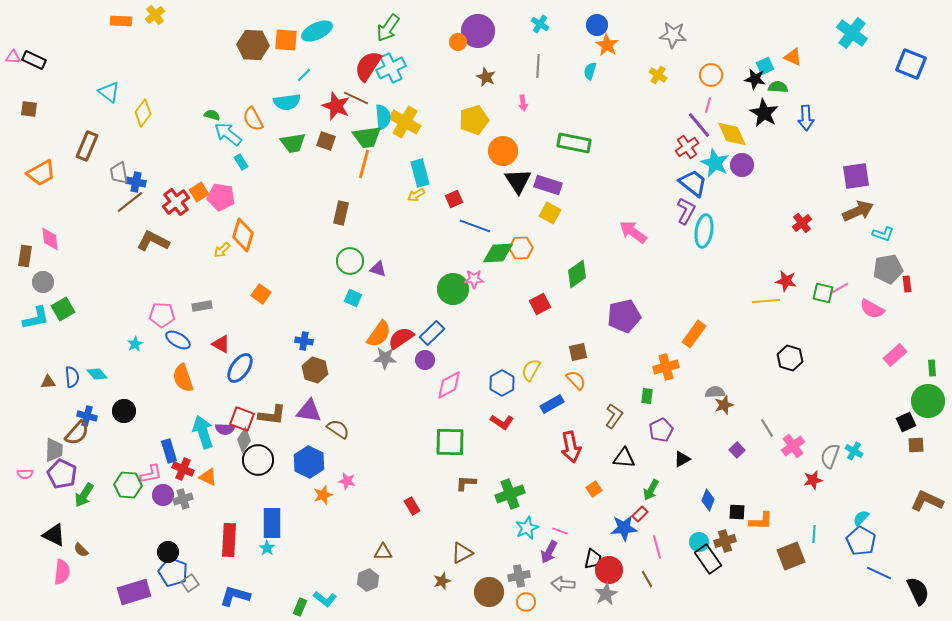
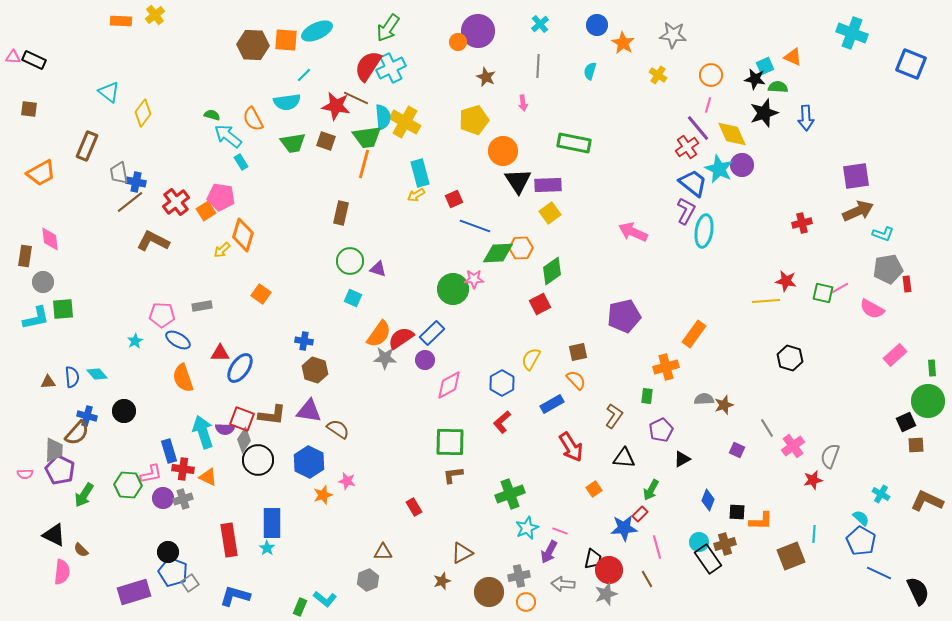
cyan cross at (540, 24): rotated 18 degrees clockwise
cyan cross at (852, 33): rotated 16 degrees counterclockwise
orange star at (607, 45): moved 16 px right, 2 px up
red star at (336, 106): rotated 12 degrees counterclockwise
black star at (764, 113): rotated 24 degrees clockwise
purple line at (699, 125): moved 1 px left, 3 px down
cyan arrow at (228, 134): moved 2 px down
cyan star at (715, 163): moved 4 px right, 6 px down
purple rectangle at (548, 185): rotated 20 degrees counterclockwise
orange square at (199, 192): moved 7 px right, 19 px down
yellow square at (550, 213): rotated 25 degrees clockwise
red cross at (802, 223): rotated 24 degrees clockwise
pink arrow at (633, 232): rotated 12 degrees counterclockwise
green diamond at (577, 274): moved 25 px left, 3 px up
green square at (63, 309): rotated 25 degrees clockwise
cyan star at (135, 344): moved 3 px up
red triangle at (221, 344): moved 1 px left, 9 px down; rotated 30 degrees counterclockwise
yellow semicircle at (531, 370): moved 11 px up
gray semicircle at (715, 392): moved 11 px left, 7 px down
red L-shape at (502, 422): rotated 105 degrees clockwise
red arrow at (571, 447): rotated 20 degrees counterclockwise
purple square at (737, 450): rotated 21 degrees counterclockwise
cyan cross at (854, 451): moved 27 px right, 43 px down
red cross at (183, 469): rotated 15 degrees counterclockwise
purple pentagon at (62, 474): moved 2 px left, 4 px up
brown L-shape at (466, 483): moved 13 px left, 8 px up; rotated 10 degrees counterclockwise
purple circle at (163, 495): moved 3 px down
red rectangle at (412, 506): moved 2 px right, 1 px down
cyan semicircle at (861, 518): rotated 90 degrees clockwise
red rectangle at (229, 540): rotated 12 degrees counterclockwise
brown cross at (725, 541): moved 3 px down
gray star at (606, 594): rotated 10 degrees clockwise
